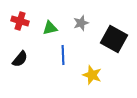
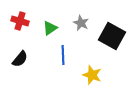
gray star: rotated 28 degrees counterclockwise
green triangle: rotated 21 degrees counterclockwise
black square: moved 2 px left, 3 px up
